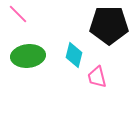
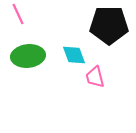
pink line: rotated 20 degrees clockwise
cyan diamond: rotated 35 degrees counterclockwise
pink trapezoid: moved 2 px left
